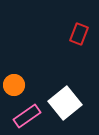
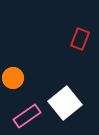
red rectangle: moved 1 px right, 5 px down
orange circle: moved 1 px left, 7 px up
